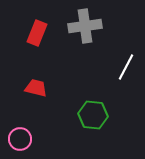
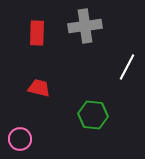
red rectangle: rotated 20 degrees counterclockwise
white line: moved 1 px right
red trapezoid: moved 3 px right
